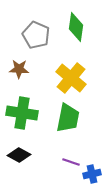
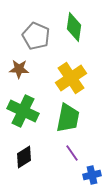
green diamond: moved 2 px left
gray pentagon: moved 1 px down
yellow cross: rotated 16 degrees clockwise
green cross: moved 1 px right, 2 px up; rotated 16 degrees clockwise
black diamond: moved 5 px right, 2 px down; rotated 60 degrees counterclockwise
purple line: moved 1 px right, 9 px up; rotated 36 degrees clockwise
blue cross: moved 1 px down
